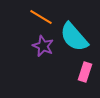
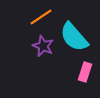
orange line: rotated 65 degrees counterclockwise
